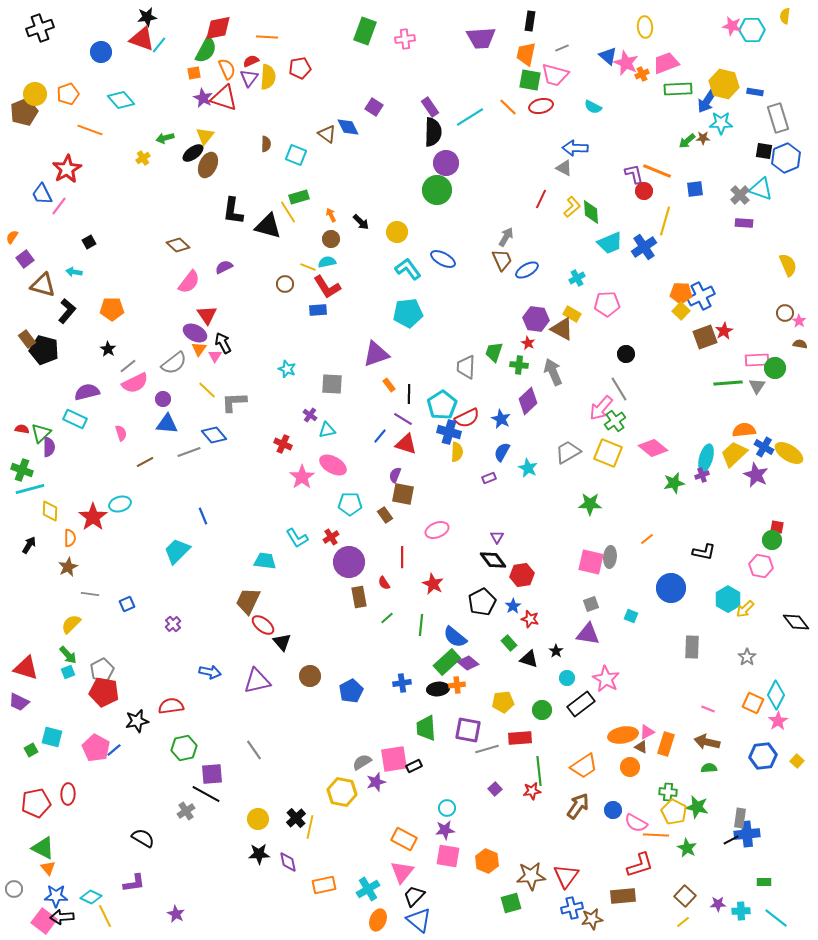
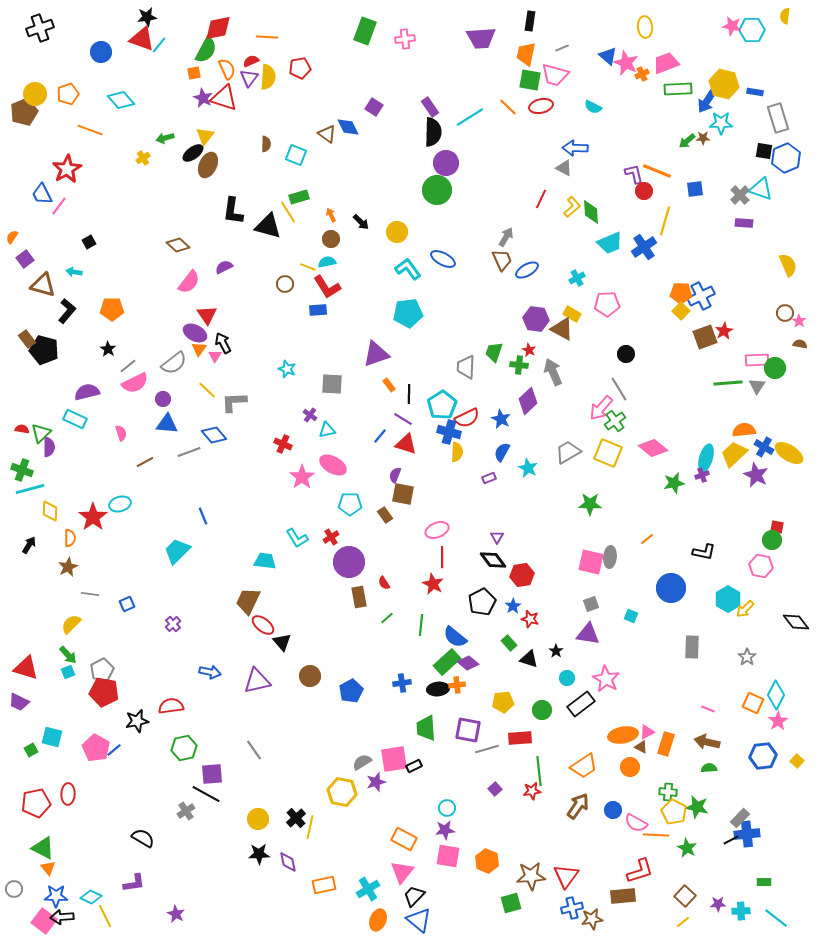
red star at (528, 343): moved 1 px right, 7 px down
red line at (402, 557): moved 40 px right
gray rectangle at (740, 818): rotated 36 degrees clockwise
red L-shape at (640, 865): moved 6 px down
